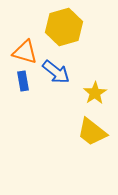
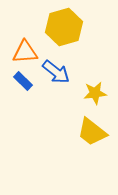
orange triangle: rotated 20 degrees counterclockwise
blue rectangle: rotated 36 degrees counterclockwise
yellow star: rotated 25 degrees clockwise
